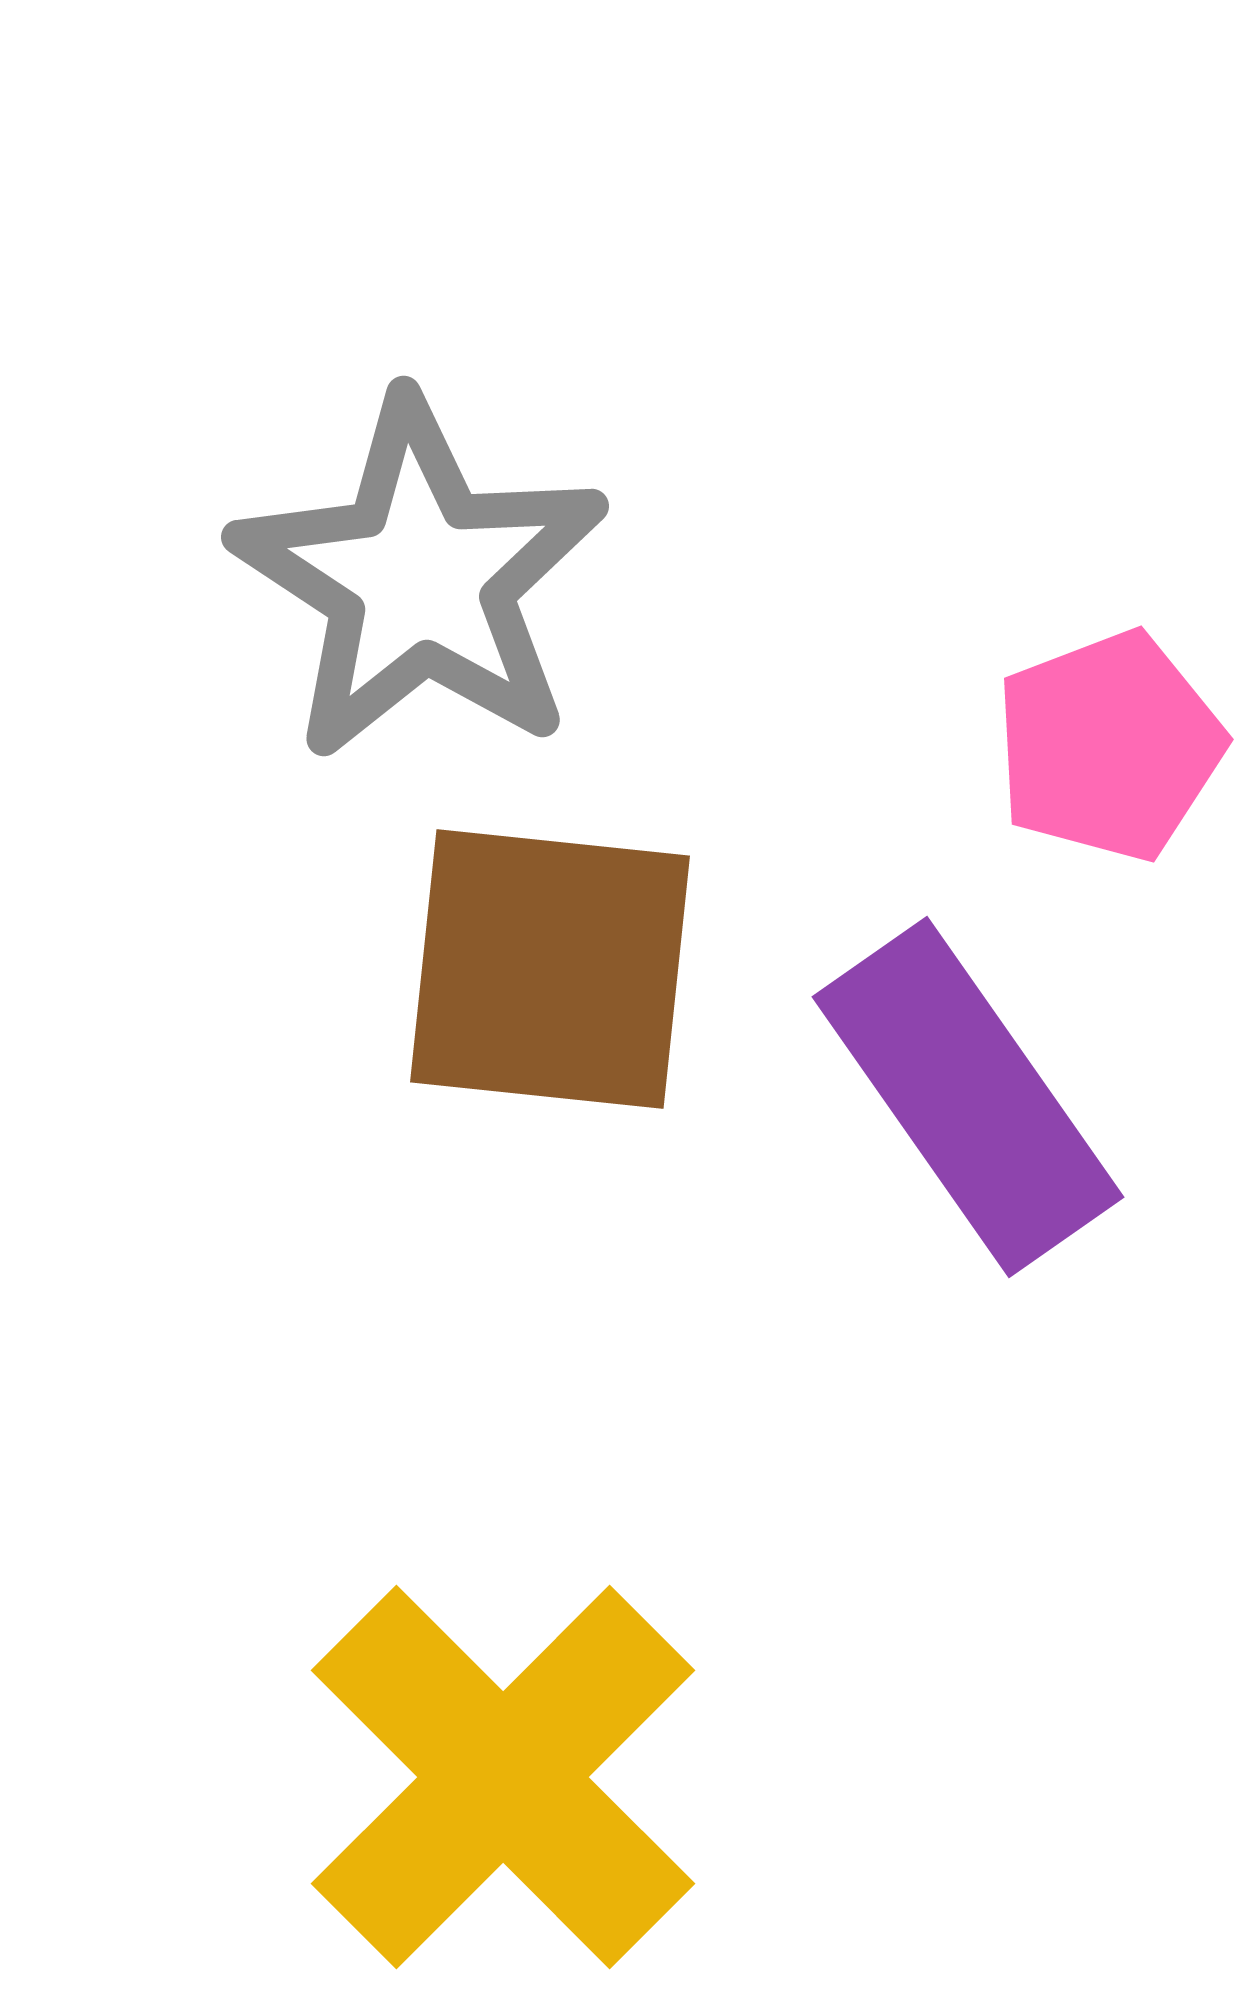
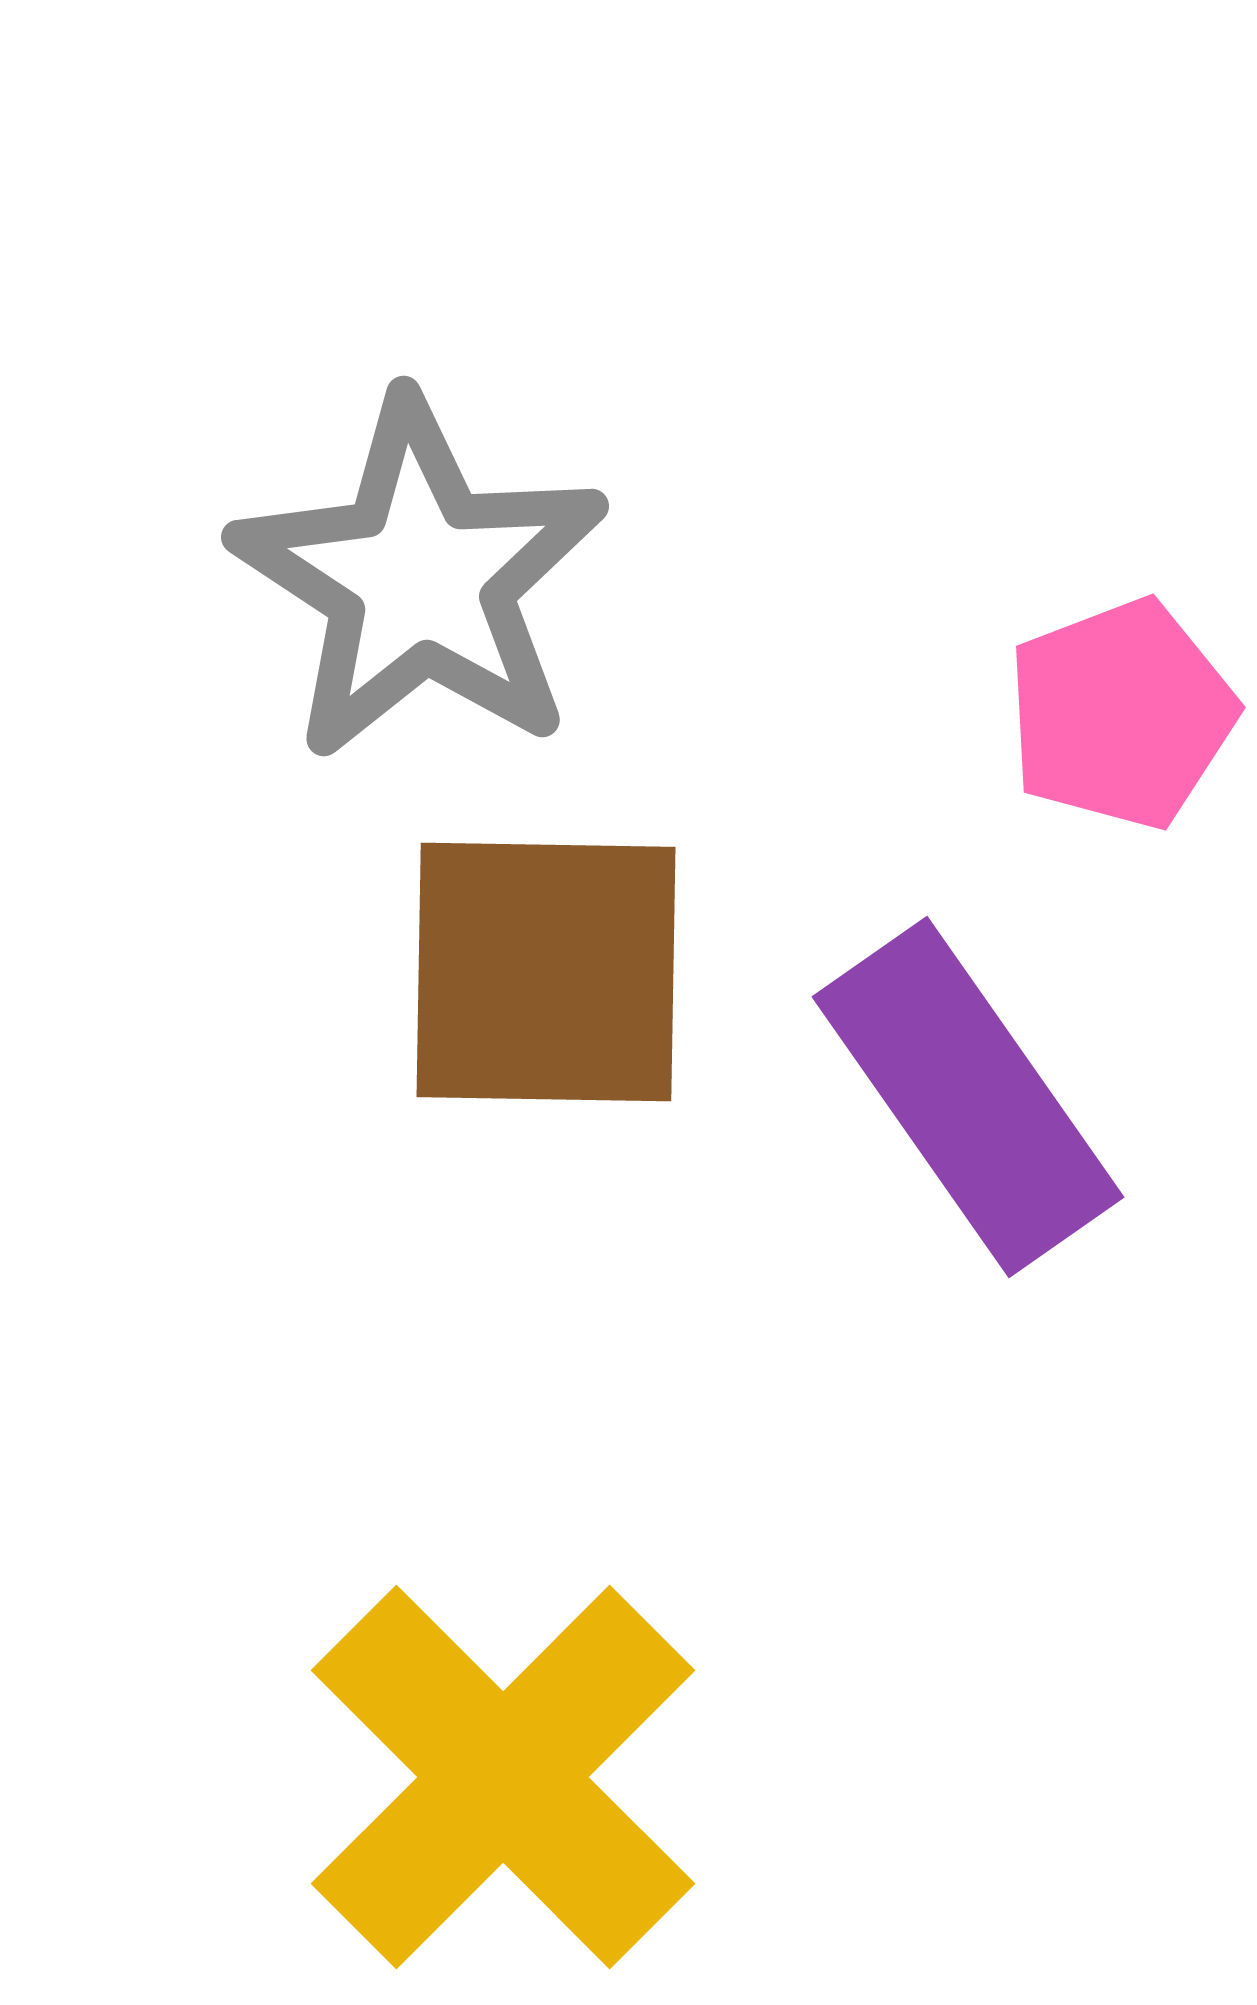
pink pentagon: moved 12 px right, 32 px up
brown square: moved 4 px left, 3 px down; rotated 5 degrees counterclockwise
